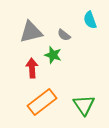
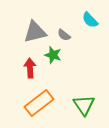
cyan semicircle: rotated 24 degrees counterclockwise
gray triangle: moved 4 px right
red arrow: moved 2 px left
orange rectangle: moved 3 px left, 1 px down
